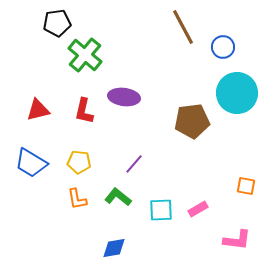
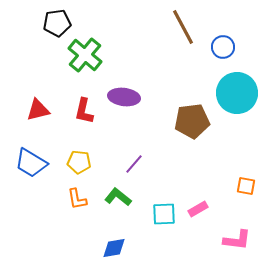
cyan square: moved 3 px right, 4 px down
